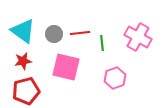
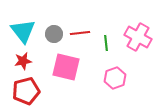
cyan triangle: rotated 16 degrees clockwise
green line: moved 4 px right
